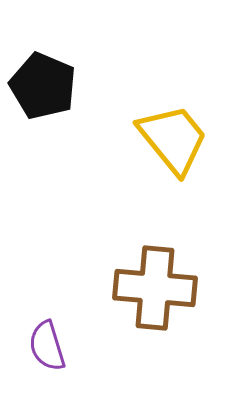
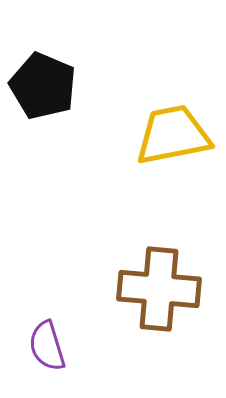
yellow trapezoid: moved 4 px up; rotated 62 degrees counterclockwise
brown cross: moved 4 px right, 1 px down
